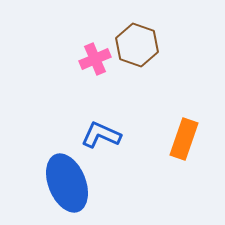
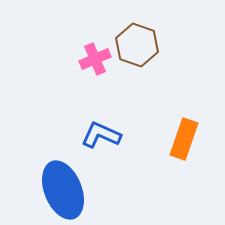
blue ellipse: moved 4 px left, 7 px down
